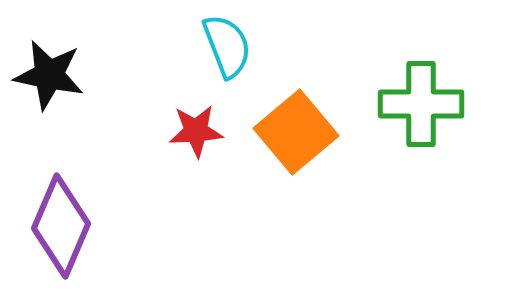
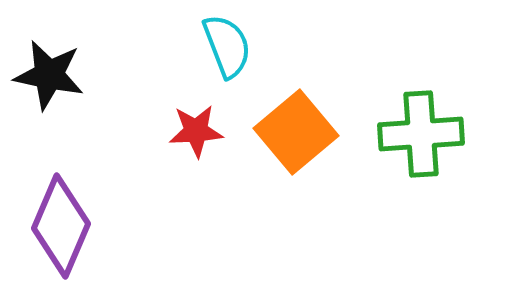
green cross: moved 30 px down; rotated 4 degrees counterclockwise
